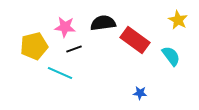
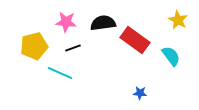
pink star: moved 1 px right, 5 px up
black line: moved 1 px left, 1 px up
